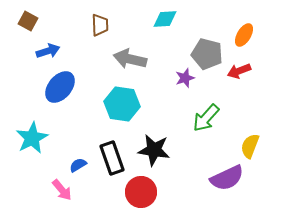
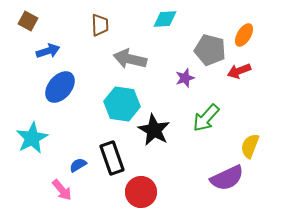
gray pentagon: moved 3 px right, 4 px up
black star: moved 20 px up; rotated 20 degrees clockwise
